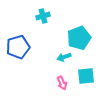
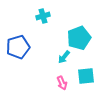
cyan arrow: rotated 32 degrees counterclockwise
